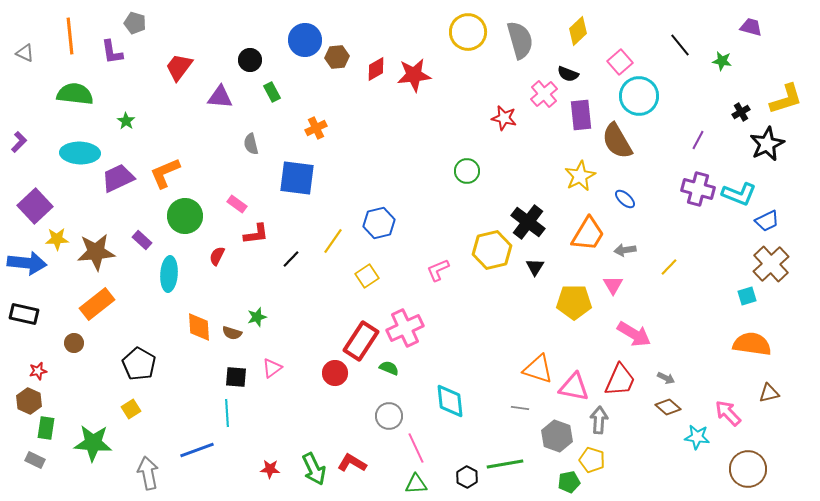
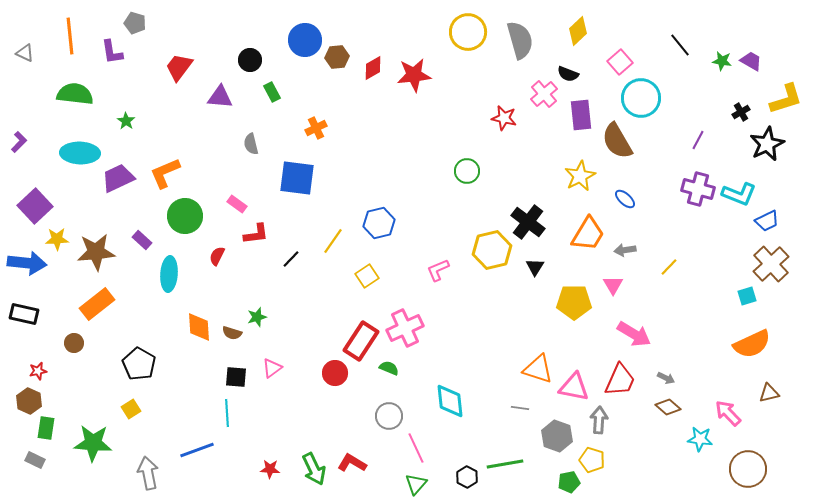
purple trapezoid at (751, 27): moved 34 px down; rotated 15 degrees clockwise
red diamond at (376, 69): moved 3 px left, 1 px up
cyan circle at (639, 96): moved 2 px right, 2 px down
orange semicircle at (752, 344): rotated 147 degrees clockwise
cyan star at (697, 437): moved 3 px right, 2 px down
green triangle at (416, 484): rotated 45 degrees counterclockwise
